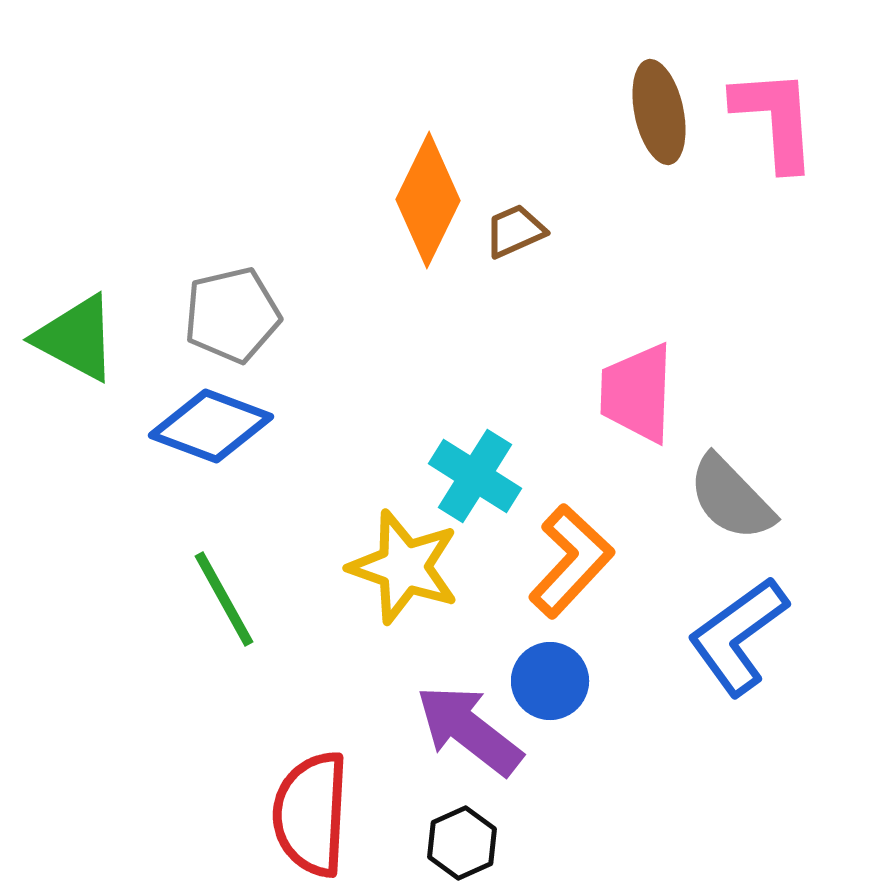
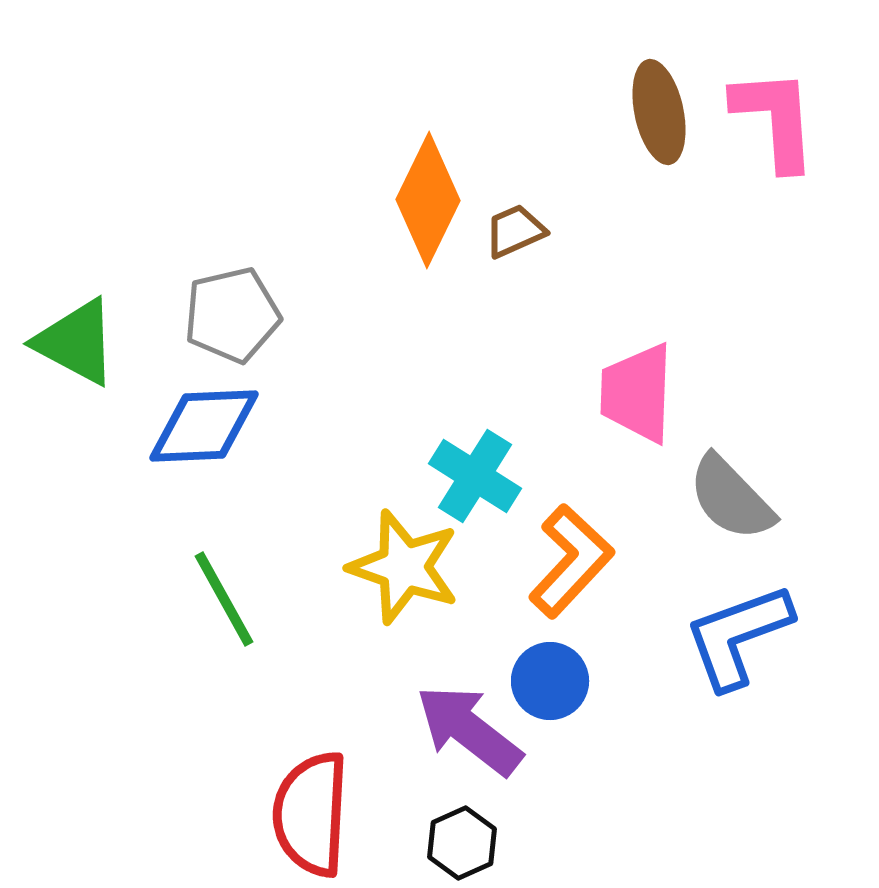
green triangle: moved 4 px down
blue diamond: moved 7 px left; rotated 23 degrees counterclockwise
blue L-shape: rotated 16 degrees clockwise
